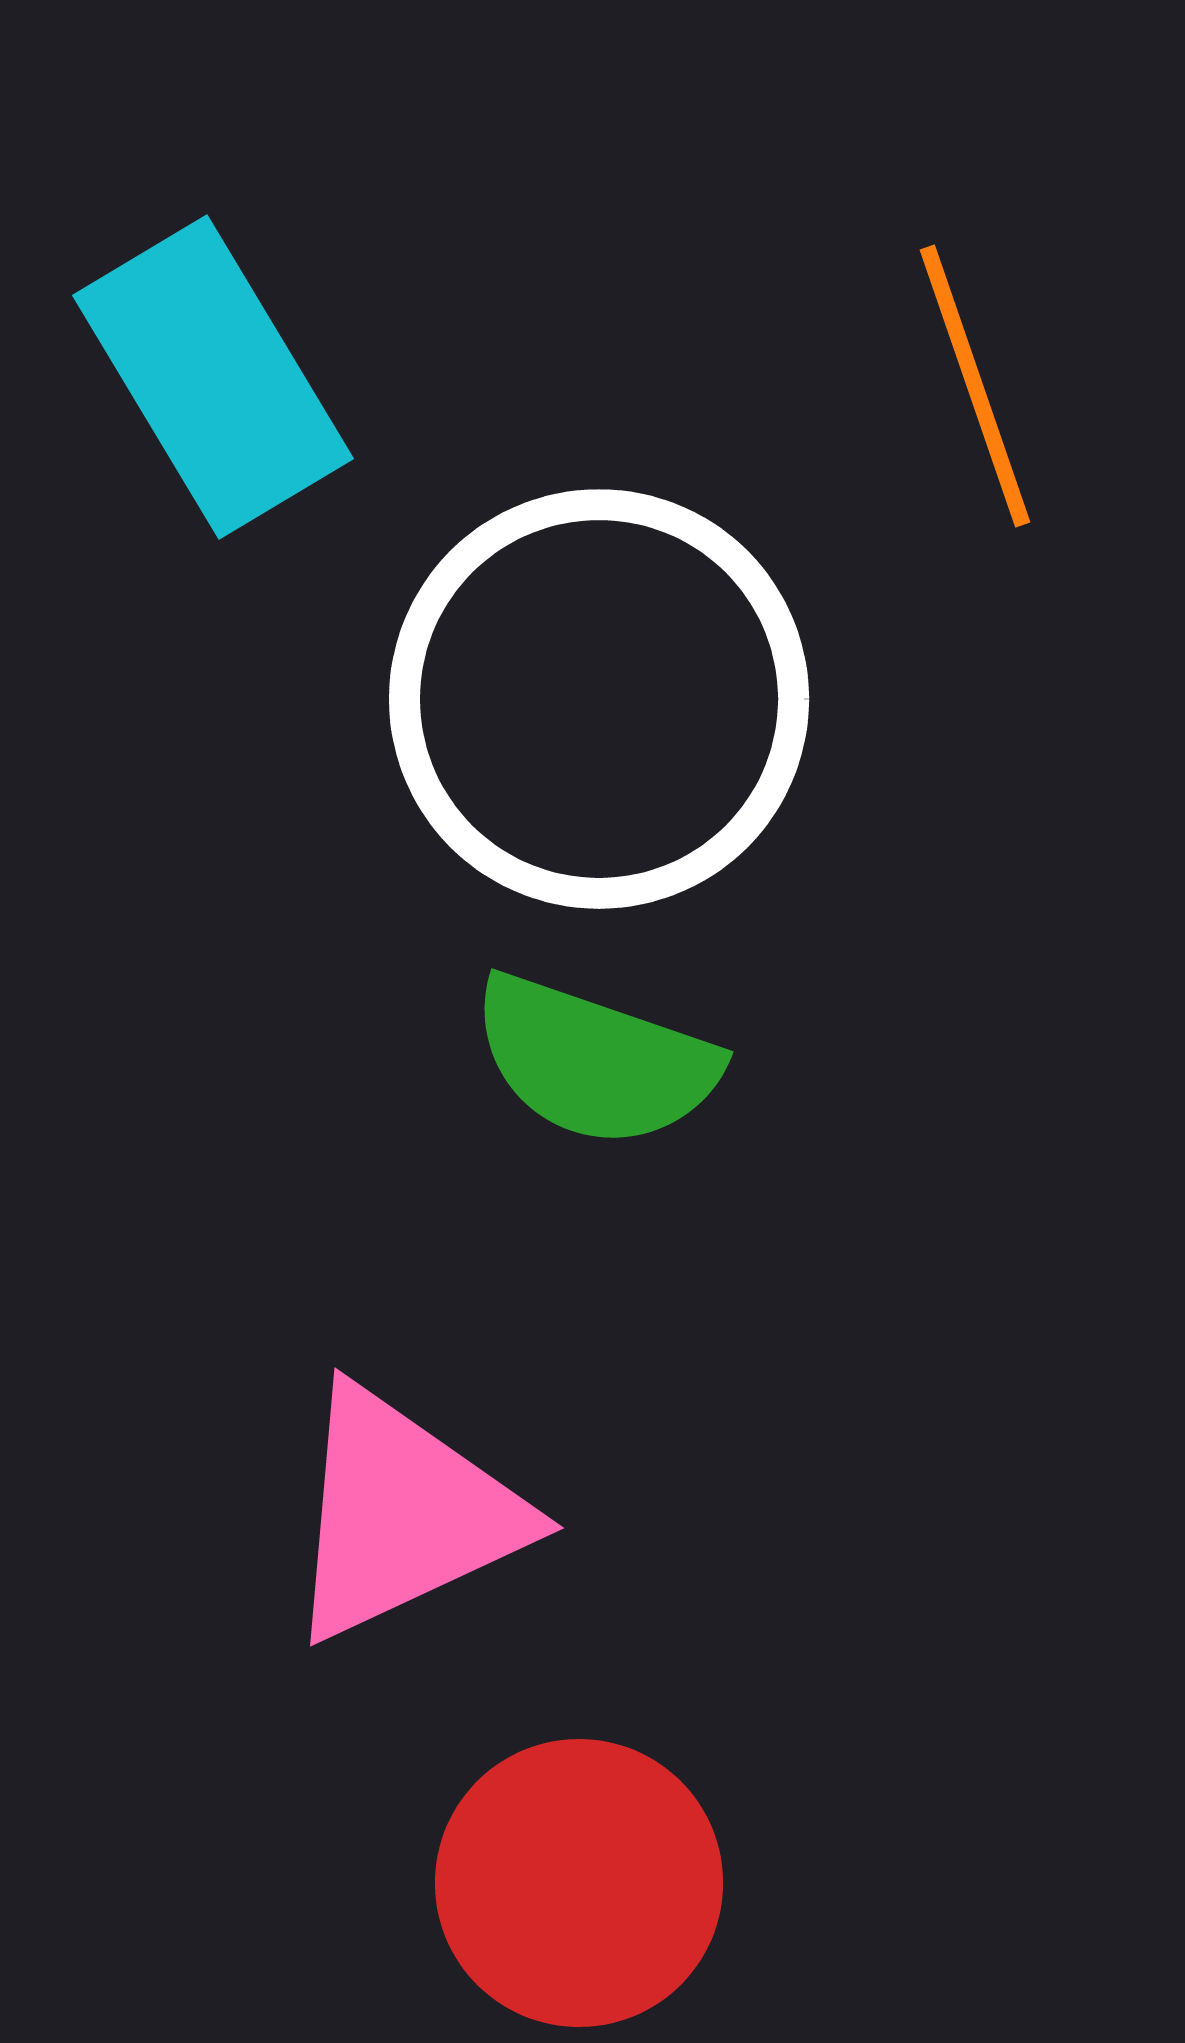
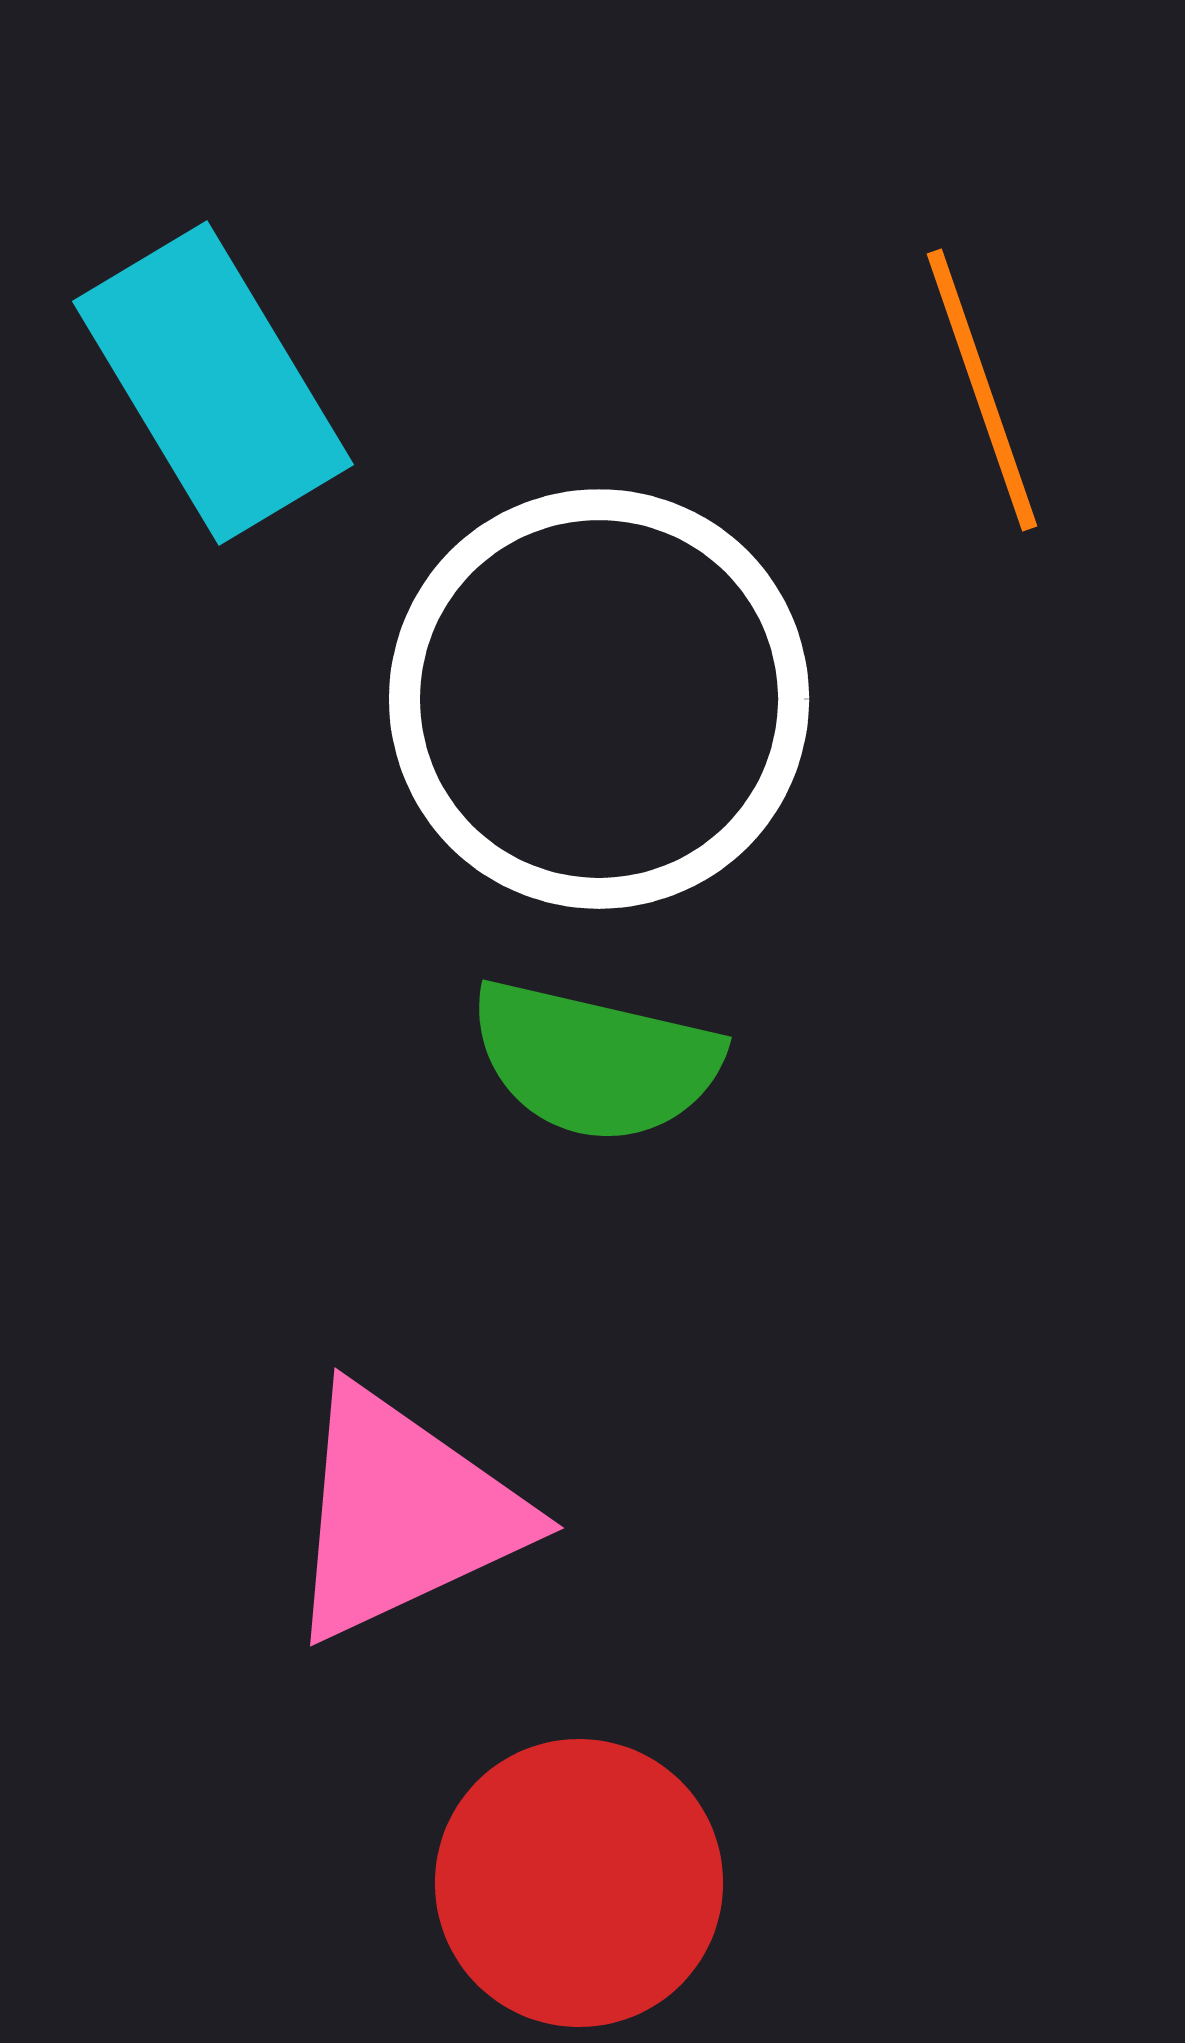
cyan rectangle: moved 6 px down
orange line: moved 7 px right, 4 px down
green semicircle: rotated 6 degrees counterclockwise
